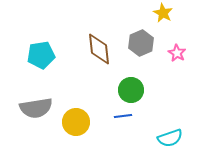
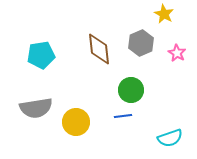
yellow star: moved 1 px right, 1 px down
